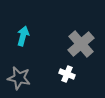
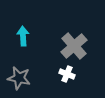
cyan arrow: rotated 18 degrees counterclockwise
gray cross: moved 7 px left, 2 px down
